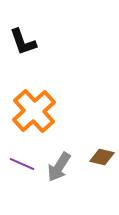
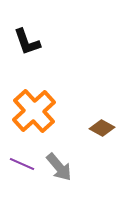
black L-shape: moved 4 px right
brown diamond: moved 29 px up; rotated 15 degrees clockwise
gray arrow: rotated 72 degrees counterclockwise
